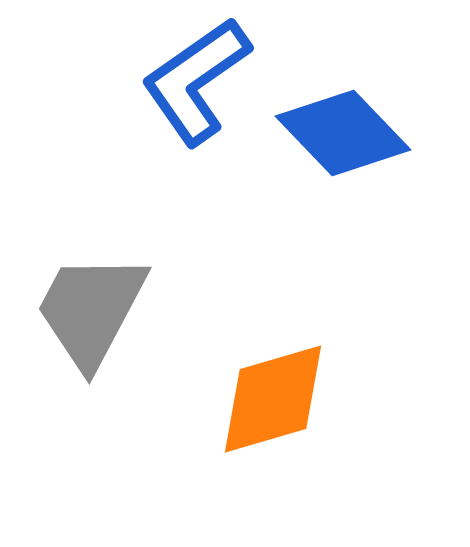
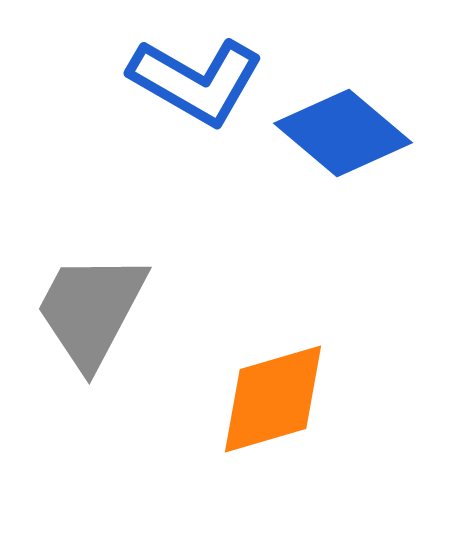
blue L-shape: rotated 115 degrees counterclockwise
blue diamond: rotated 6 degrees counterclockwise
